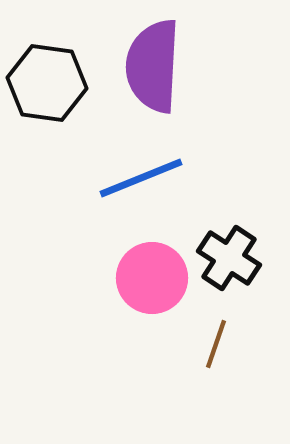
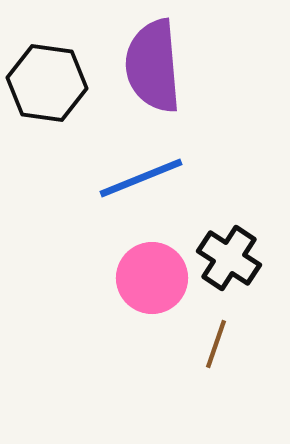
purple semicircle: rotated 8 degrees counterclockwise
